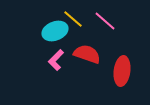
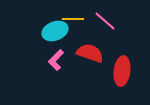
yellow line: rotated 40 degrees counterclockwise
red semicircle: moved 3 px right, 1 px up
